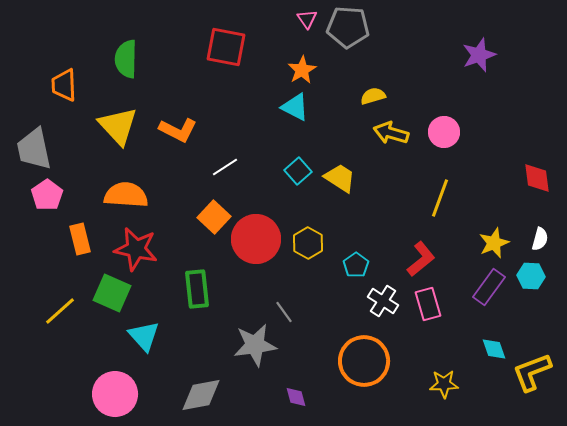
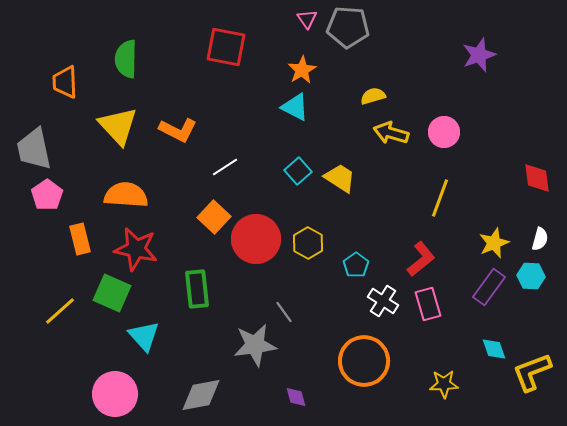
orange trapezoid at (64, 85): moved 1 px right, 3 px up
